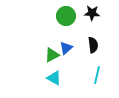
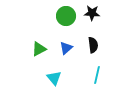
green triangle: moved 13 px left, 6 px up
cyan triangle: rotated 21 degrees clockwise
